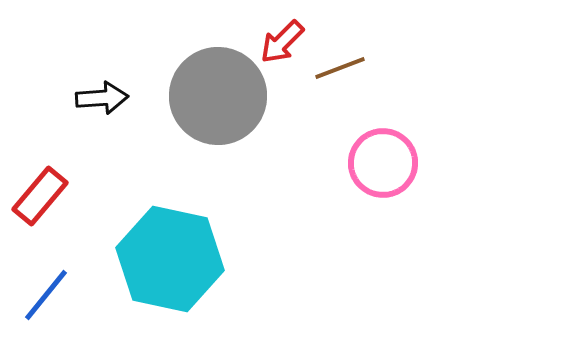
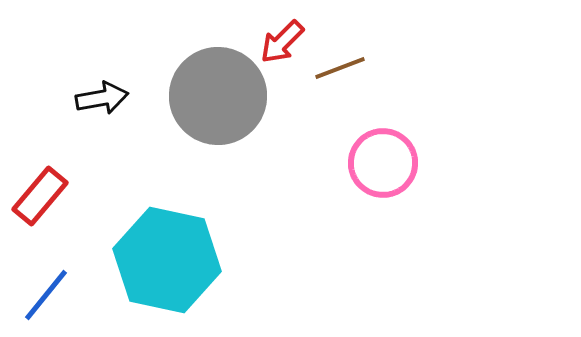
black arrow: rotated 6 degrees counterclockwise
cyan hexagon: moved 3 px left, 1 px down
